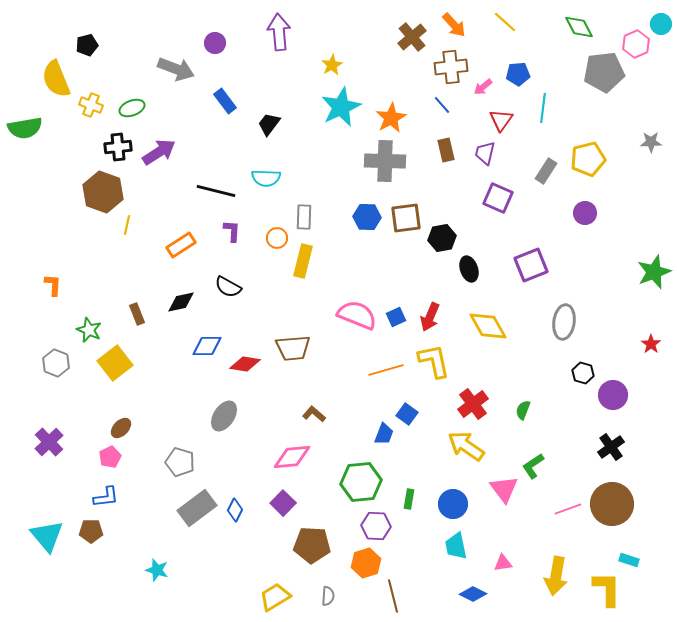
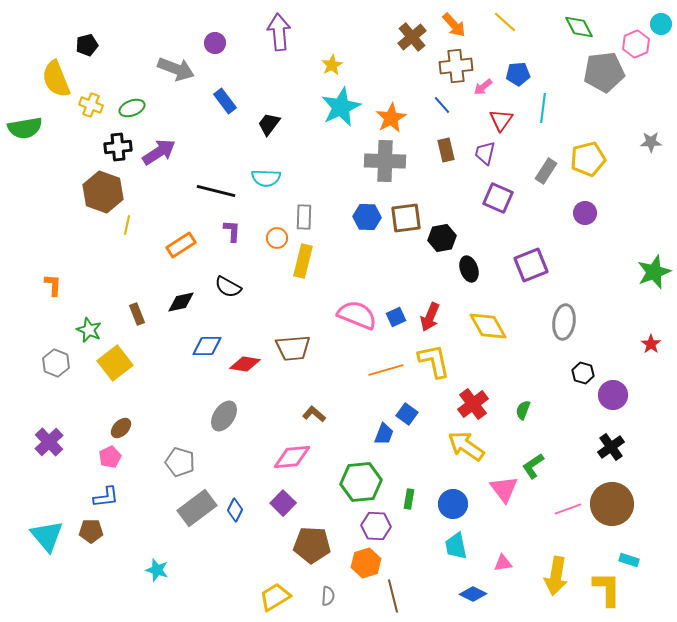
brown cross at (451, 67): moved 5 px right, 1 px up
